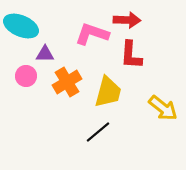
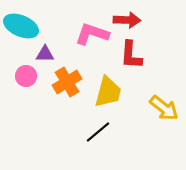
yellow arrow: moved 1 px right
